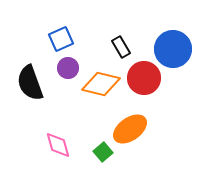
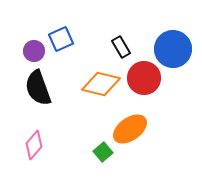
purple circle: moved 34 px left, 17 px up
black semicircle: moved 8 px right, 5 px down
pink diamond: moved 24 px left; rotated 56 degrees clockwise
